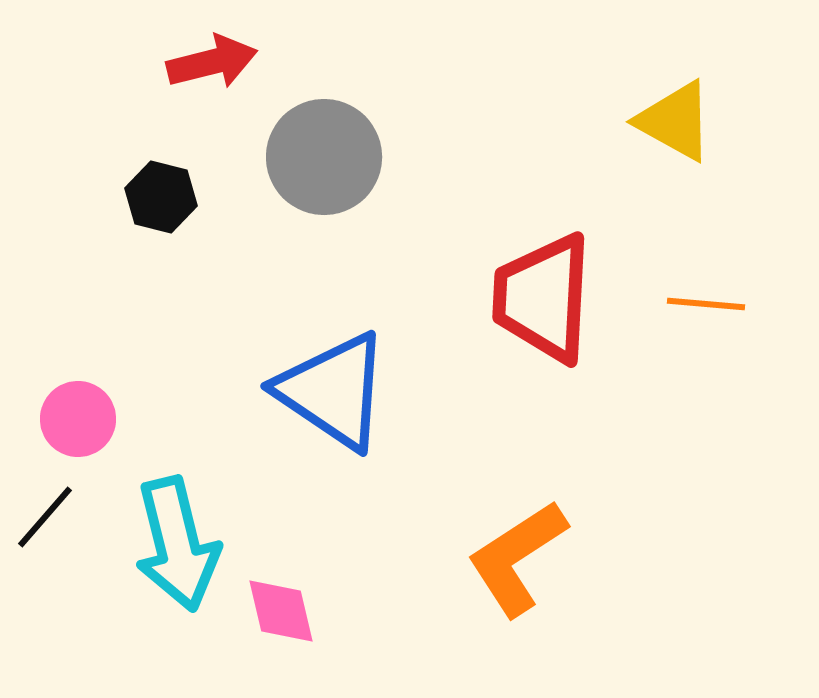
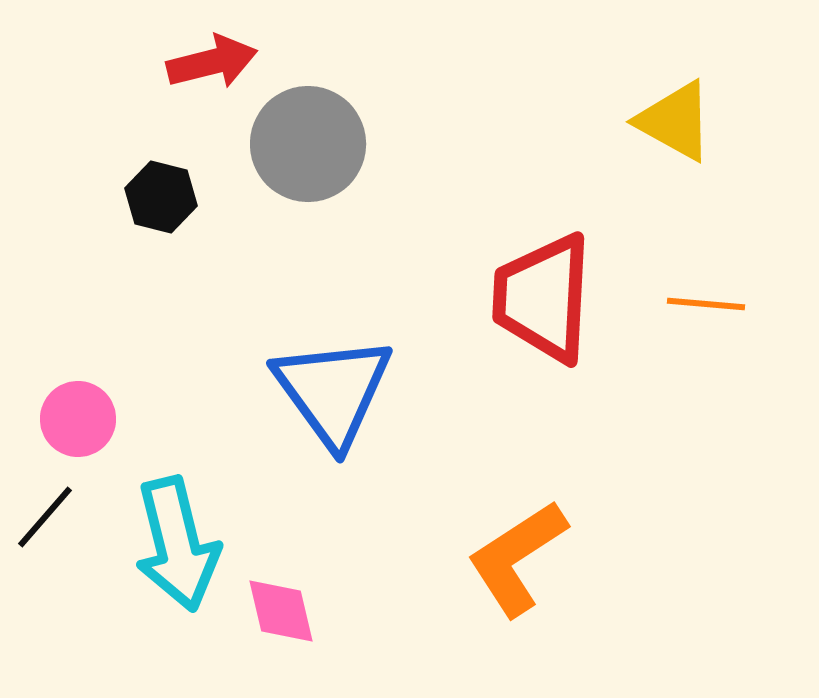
gray circle: moved 16 px left, 13 px up
blue triangle: rotated 20 degrees clockwise
